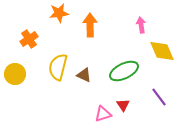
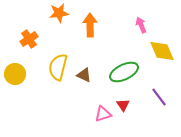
pink arrow: rotated 14 degrees counterclockwise
green ellipse: moved 1 px down
